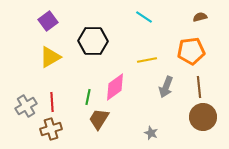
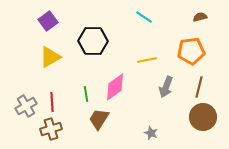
brown line: rotated 20 degrees clockwise
green line: moved 2 px left, 3 px up; rotated 21 degrees counterclockwise
